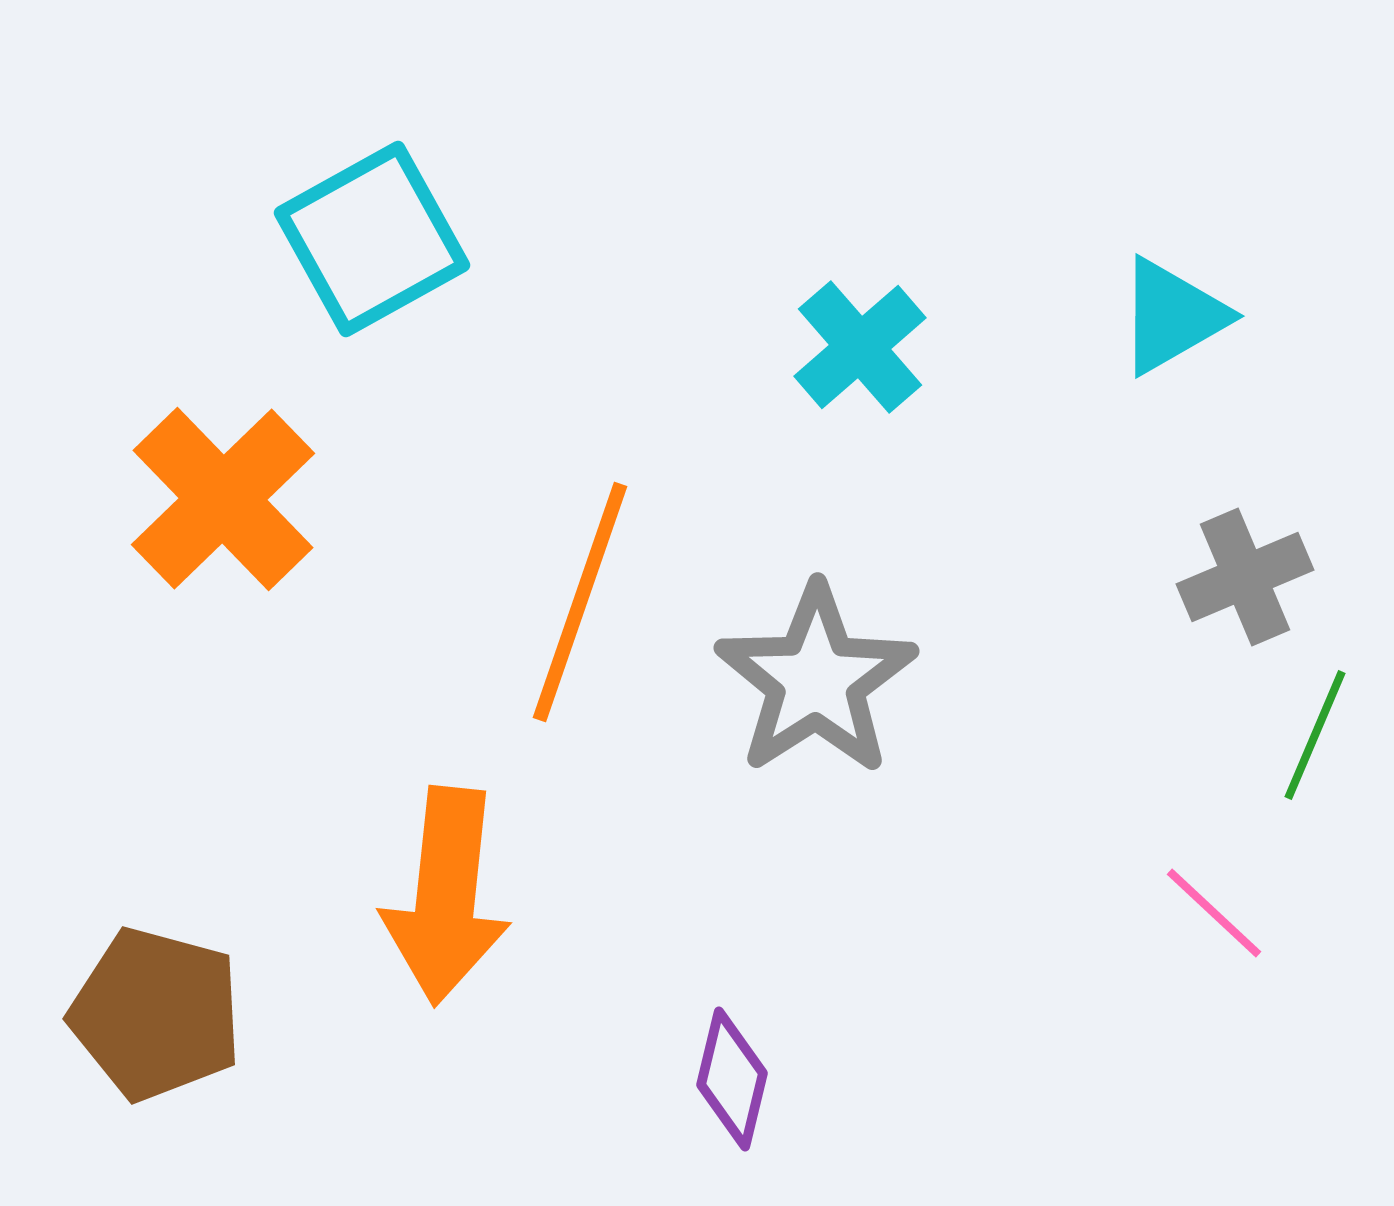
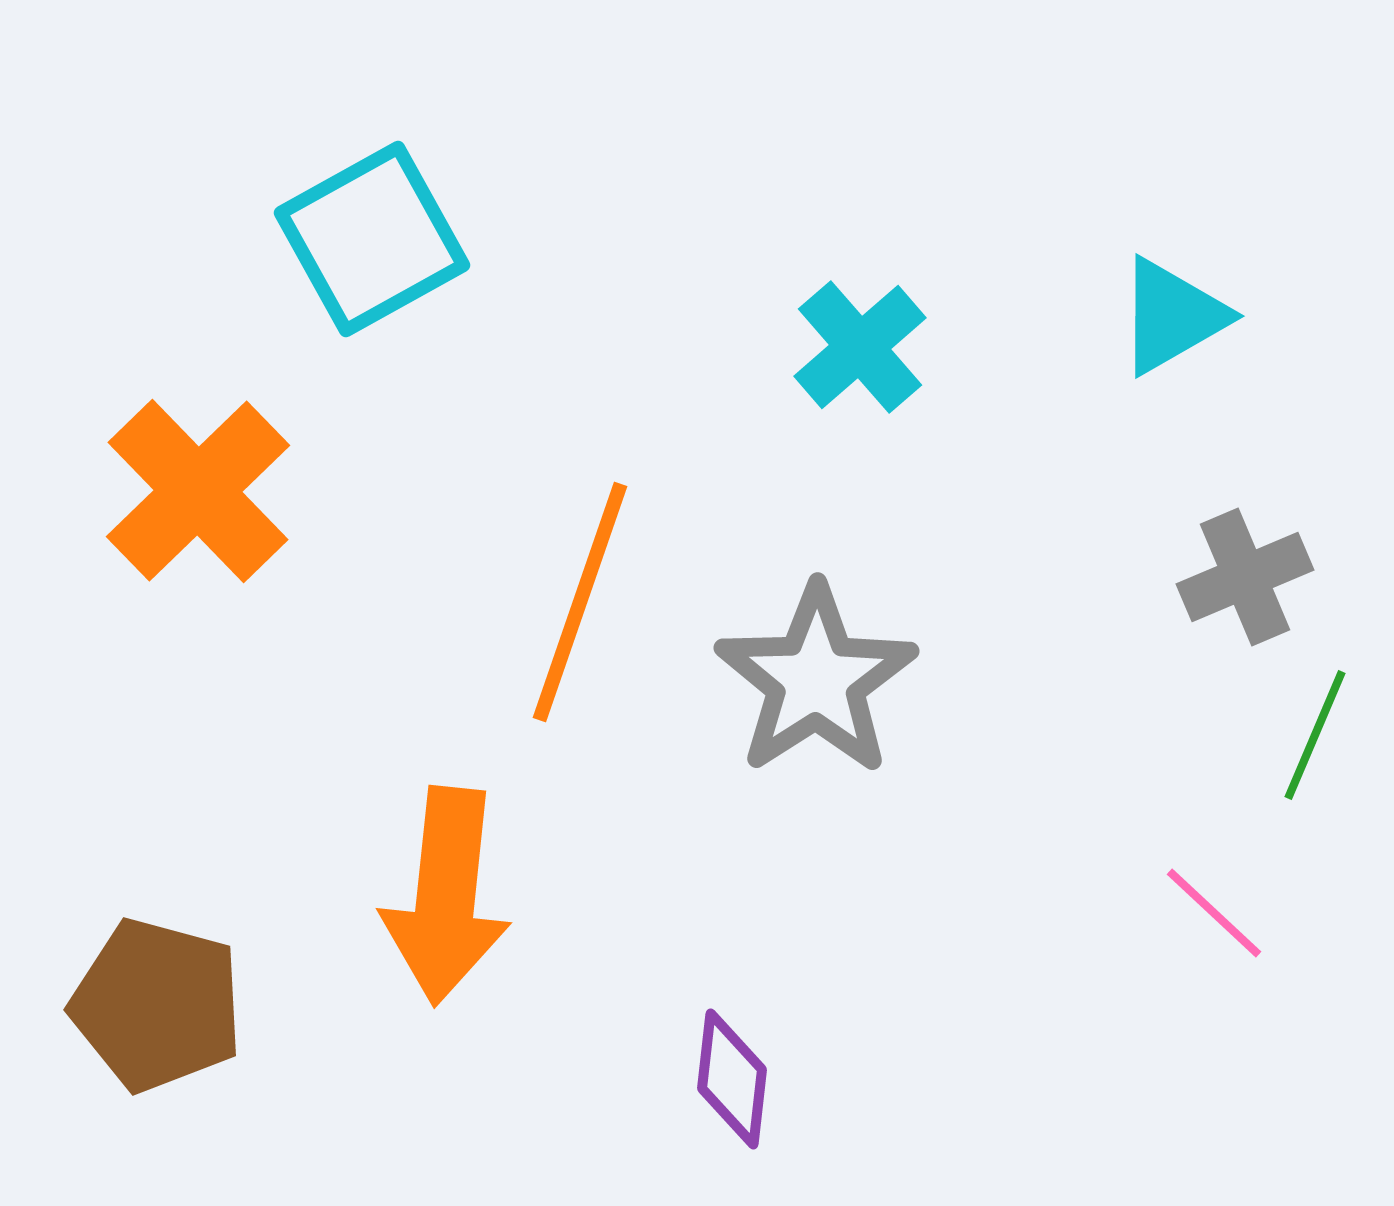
orange cross: moved 25 px left, 8 px up
brown pentagon: moved 1 px right, 9 px up
purple diamond: rotated 7 degrees counterclockwise
